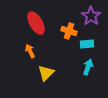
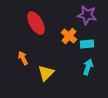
purple star: moved 4 px left, 1 px up; rotated 24 degrees counterclockwise
orange cross: moved 5 px down; rotated 21 degrees clockwise
orange arrow: moved 7 px left, 7 px down
